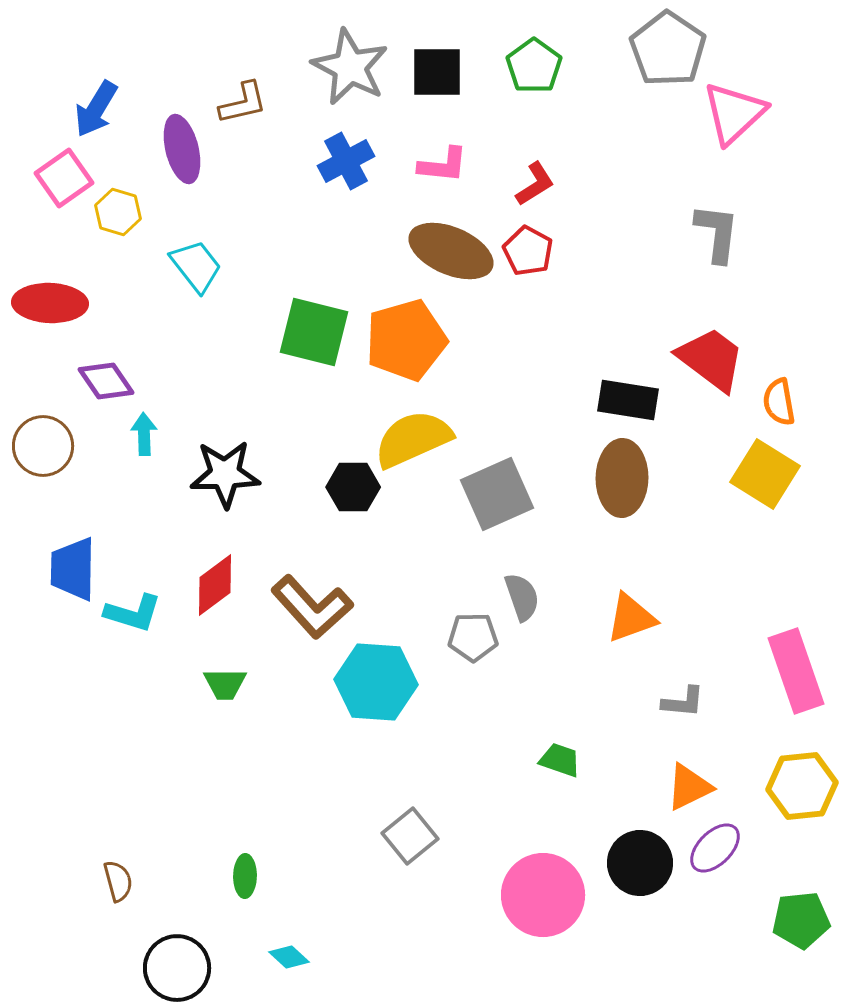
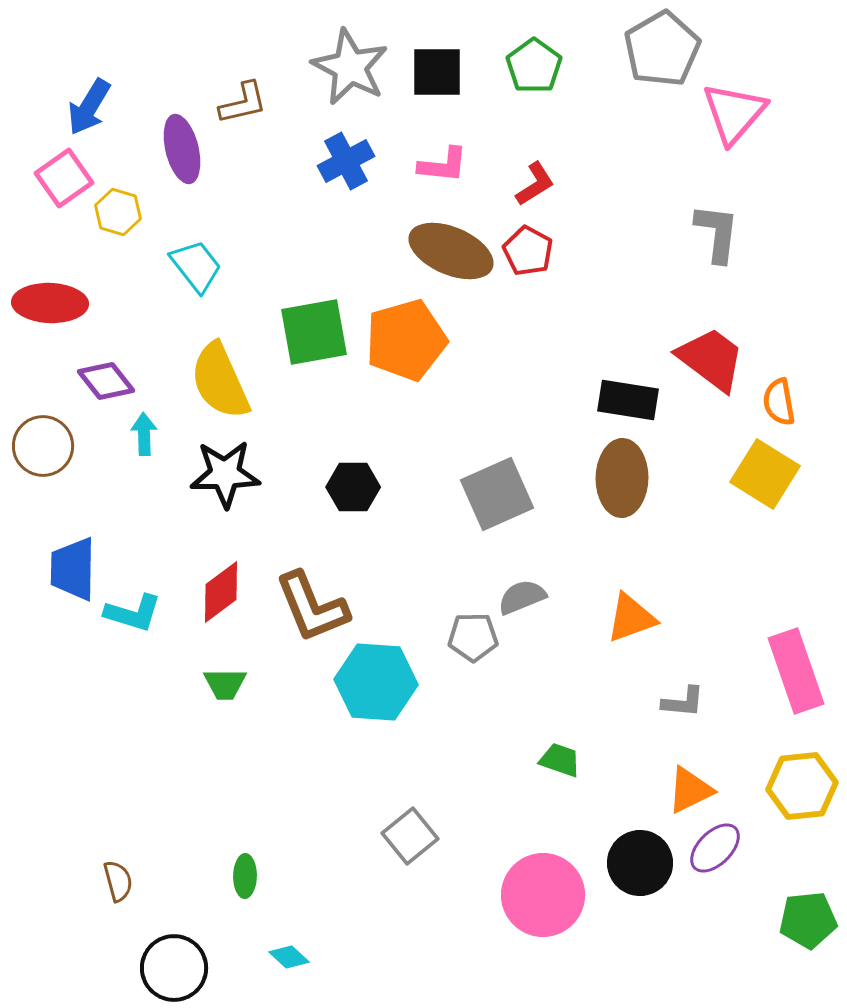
gray pentagon at (668, 49): moved 6 px left; rotated 8 degrees clockwise
blue arrow at (96, 109): moved 7 px left, 2 px up
pink triangle at (734, 113): rotated 6 degrees counterclockwise
green square at (314, 332): rotated 24 degrees counterclockwise
purple diamond at (106, 381): rotated 4 degrees counterclockwise
yellow semicircle at (413, 439): moved 193 px left, 58 px up; rotated 90 degrees counterclockwise
red diamond at (215, 585): moved 6 px right, 7 px down
gray semicircle at (522, 597): rotated 93 degrees counterclockwise
brown L-shape at (312, 607): rotated 20 degrees clockwise
orange triangle at (689, 787): moved 1 px right, 3 px down
green pentagon at (801, 920): moved 7 px right
black circle at (177, 968): moved 3 px left
